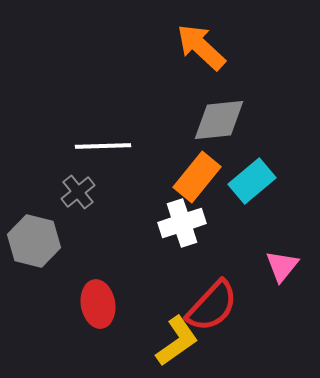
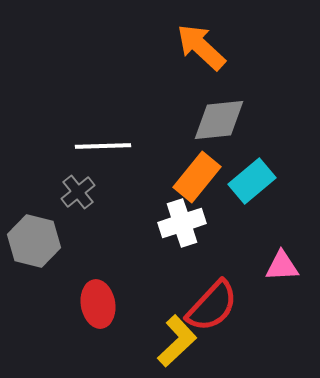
pink triangle: rotated 48 degrees clockwise
yellow L-shape: rotated 8 degrees counterclockwise
